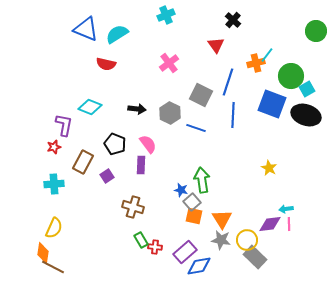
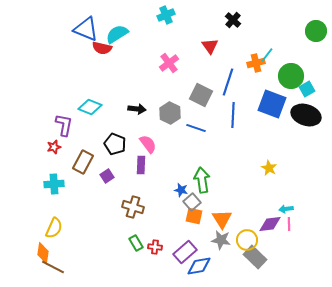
red triangle at (216, 45): moved 6 px left, 1 px down
red semicircle at (106, 64): moved 4 px left, 16 px up
green rectangle at (141, 240): moved 5 px left, 3 px down
